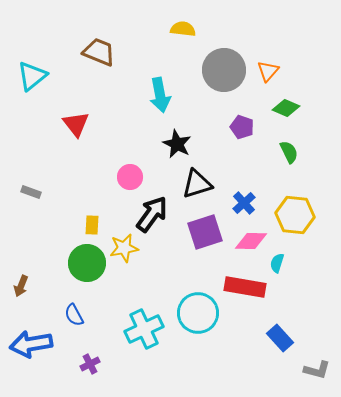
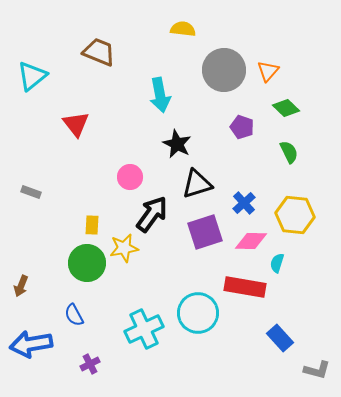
green diamond: rotated 20 degrees clockwise
